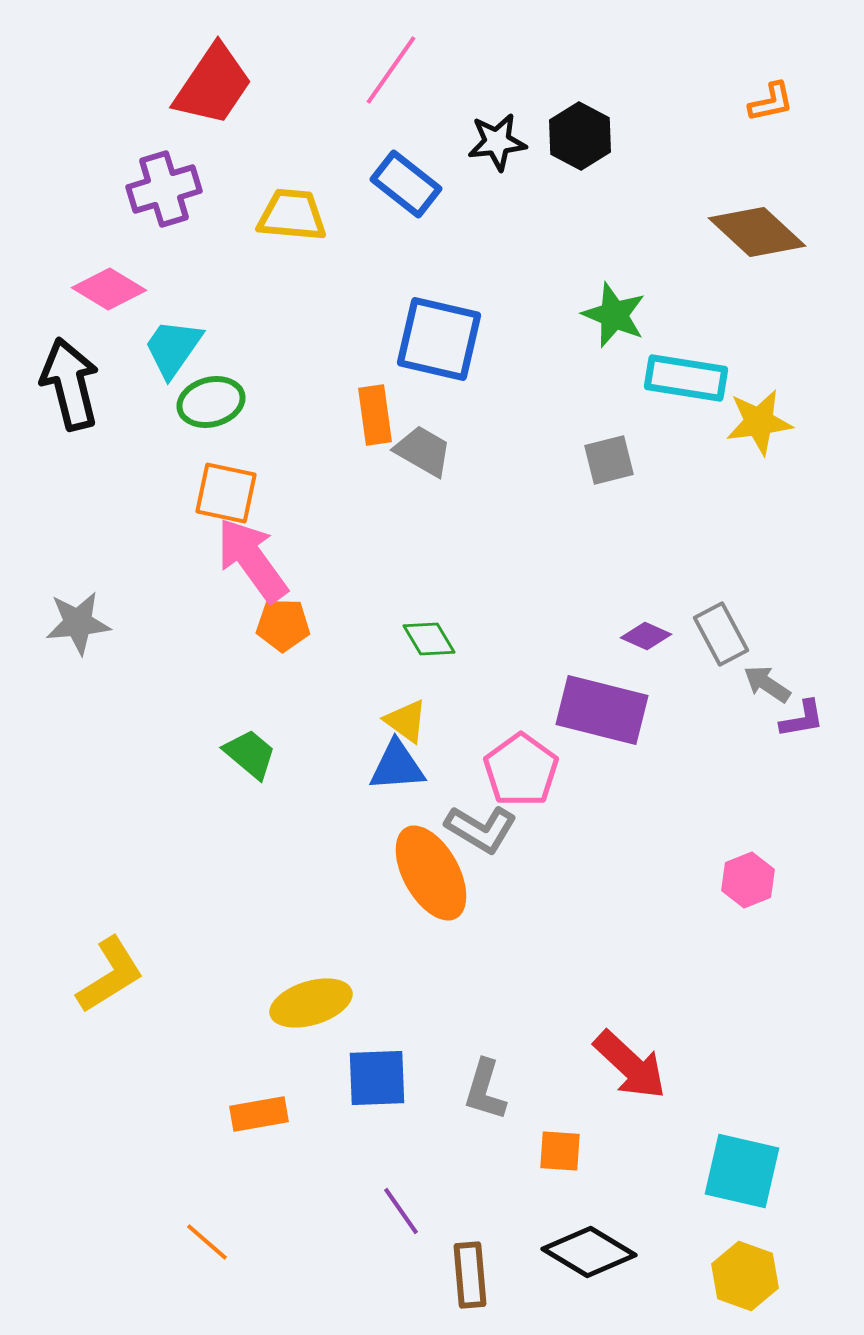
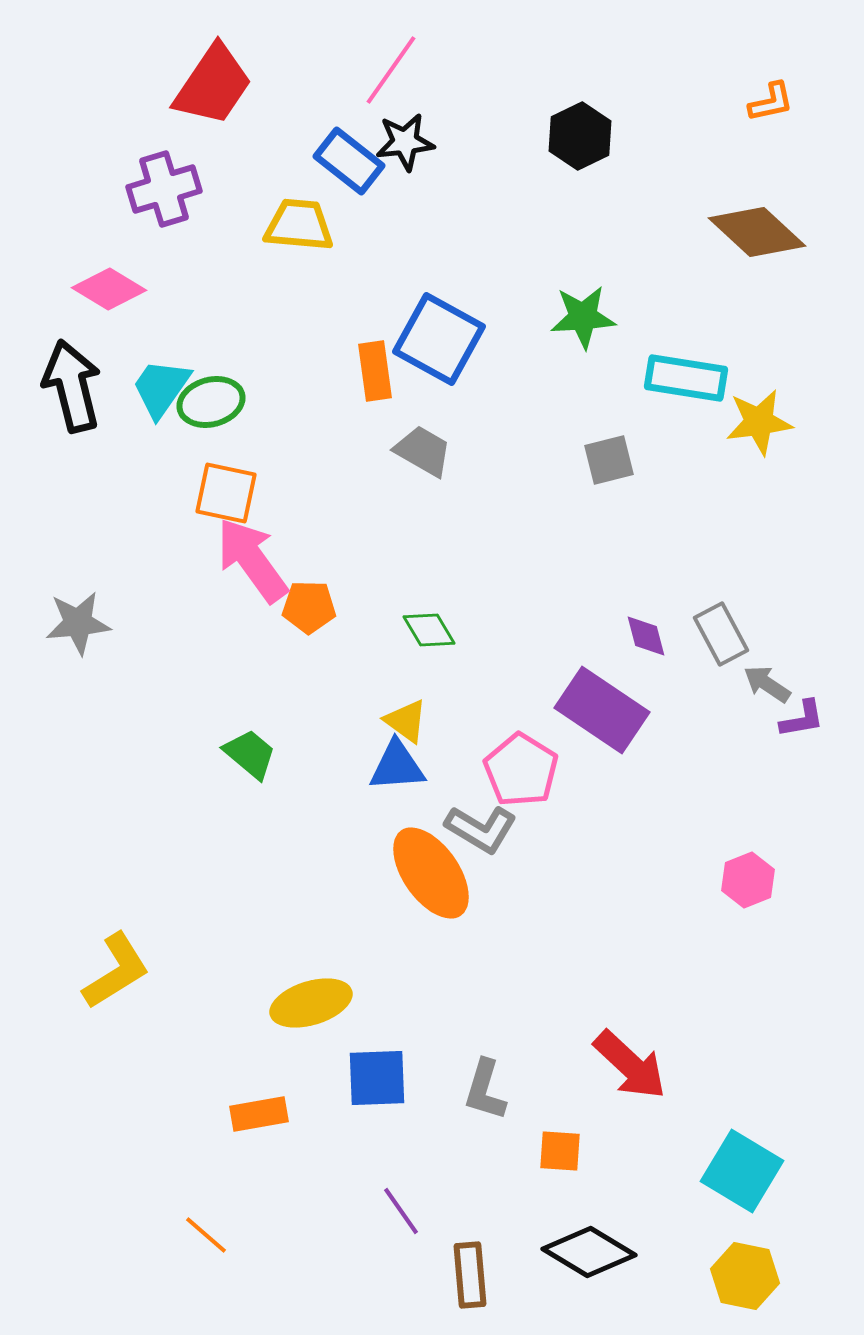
black hexagon at (580, 136): rotated 6 degrees clockwise
black star at (497, 142): moved 92 px left
blue rectangle at (406, 184): moved 57 px left, 23 px up
yellow trapezoid at (292, 215): moved 7 px right, 10 px down
green star at (614, 315): moved 31 px left, 2 px down; rotated 26 degrees counterclockwise
blue square at (439, 339): rotated 16 degrees clockwise
cyan trapezoid at (173, 348): moved 12 px left, 40 px down
black arrow at (70, 384): moved 2 px right, 2 px down
orange rectangle at (375, 415): moved 44 px up
orange pentagon at (283, 625): moved 26 px right, 18 px up
purple diamond at (646, 636): rotated 51 degrees clockwise
green diamond at (429, 639): moved 9 px up
purple rectangle at (602, 710): rotated 20 degrees clockwise
pink pentagon at (521, 770): rotated 4 degrees counterclockwise
orange ellipse at (431, 873): rotated 6 degrees counterclockwise
yellow L-shape at (110, 975): moved 6 px right, 4 px up
cyan square at (742, 1171): rotated 18 degrees clockwise
orange line at (207, 1242): moved 1 px left, 7 px up
yellow hexagon at (745, 1276): rotated 8 degrees counterclockwise
